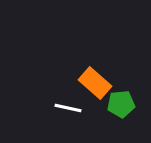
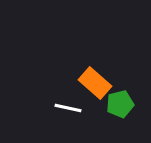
green pentagon: moved 1 px left; rotated 8 degrees counterclockwise
